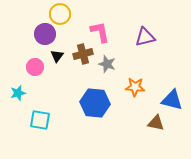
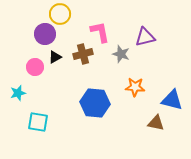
black triangle: moved 2 px left, 1 px down; rotated 24 degrees clockwise
gray star: moved 14 px right, 10 px up
cyan square: moved 2 px left, 2 px down
